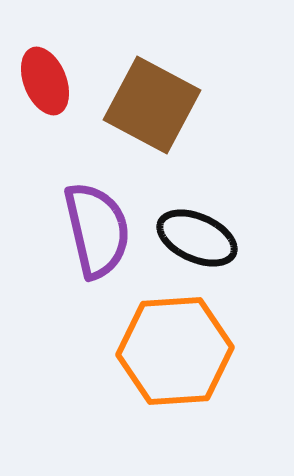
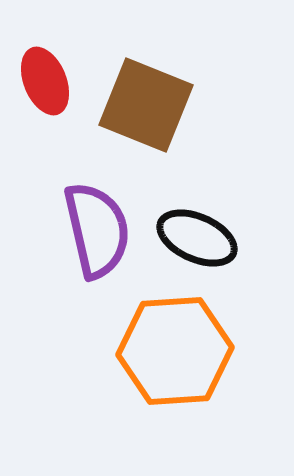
brown square: moved 6 px left; rotated 6 degrees counterclockwise
